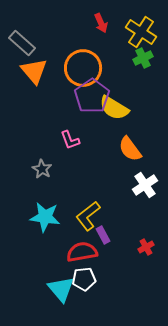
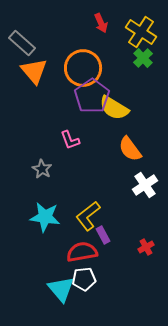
green cross: rotated 18 degrees counterclockwise
